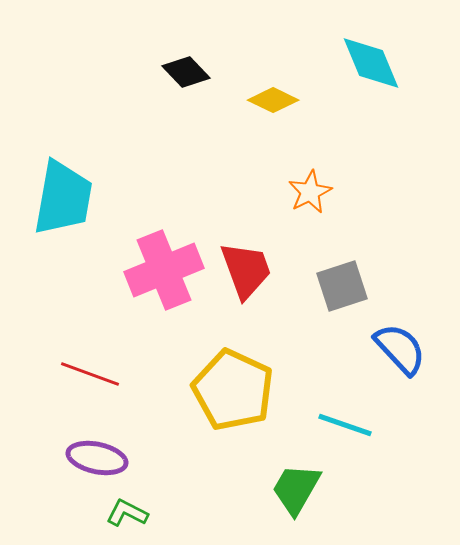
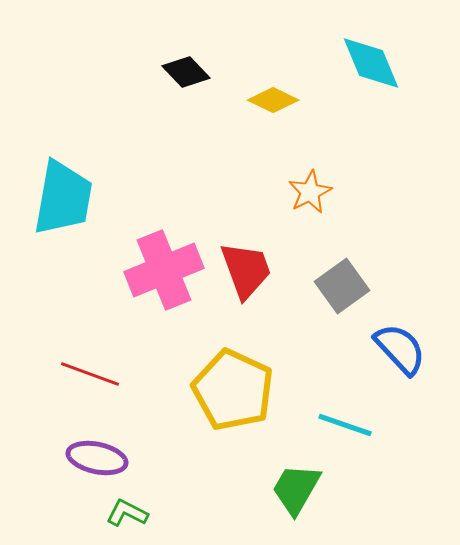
gray square: rotated 18 degrees counterclockwise
